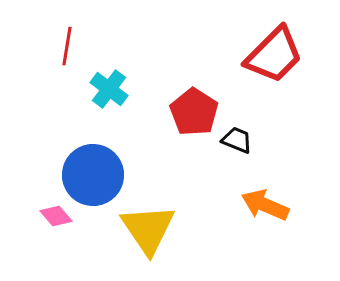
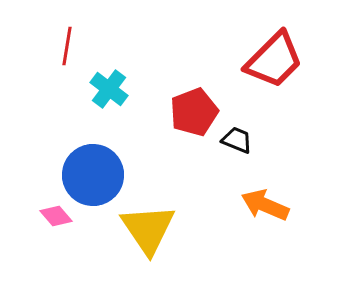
red trapezoid: moved 5 px down
red pentagon: rotated 18 degrees clockwise
